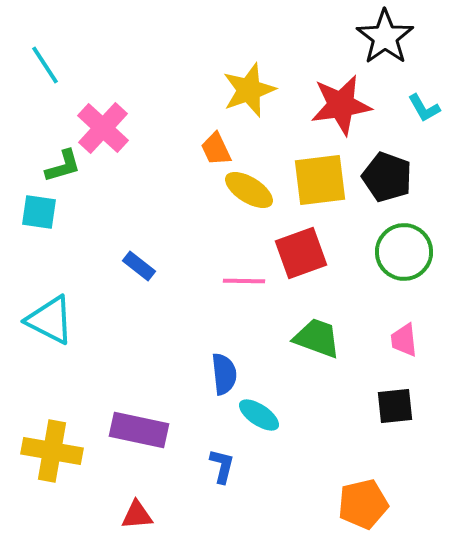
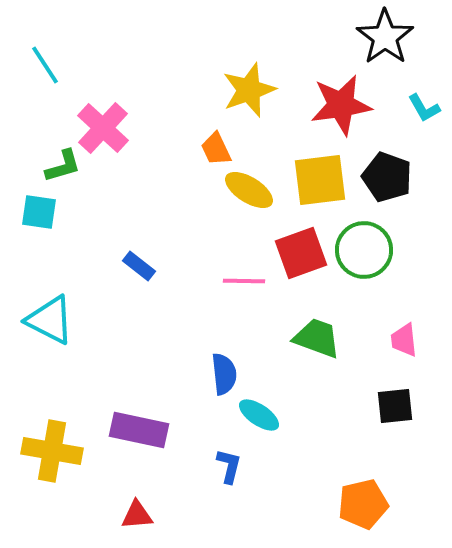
green circle: moved 40 px left, 2 px up
blue L-shape: moved 7 px right
